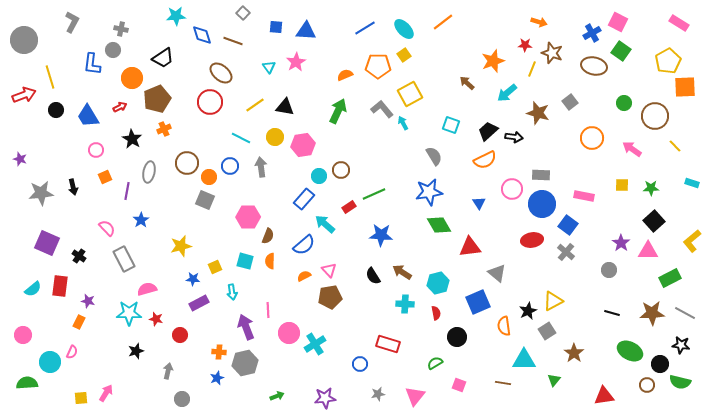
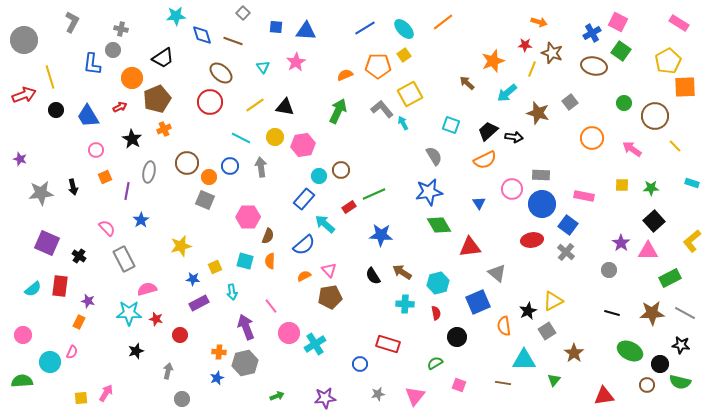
cyan triangle at (269, 67): moved 6 px left
pink line at (268, 310): moved 3 px right, 4 px up; rotated 35 degrees counterclockwise
green semicircle at (27, 383): moved 5 px left, 2 px up
